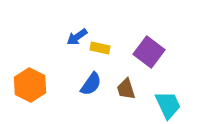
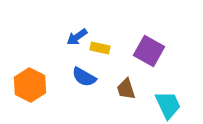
purple square: moved 1 px up; rotated 8 degrees counterclockwise
blue semicircle: moved 7 px left, 7 px up; rotated 85 degrees clockwise
